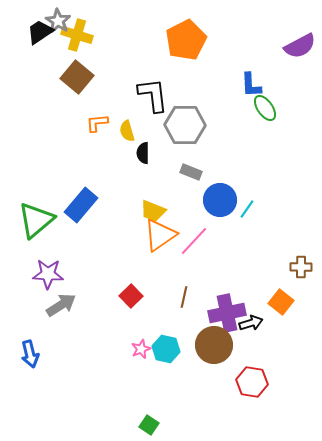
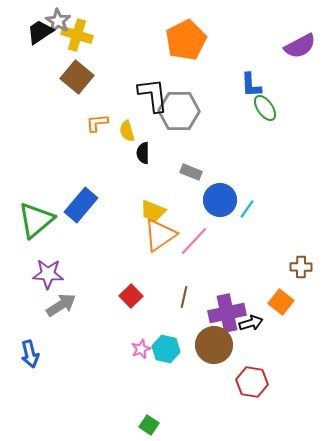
gray hexagon: moved 6 px left, 14 px up
